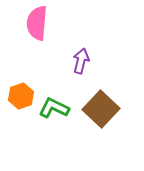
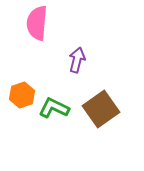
purple arrow: moved 4 px left, 1 px up
orange hexagon: moved 1 px right, 1 px up
brown square: rotated 12 degrees clockwise
